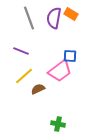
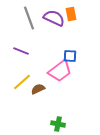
orange rectangle: rotated 48 degrees clockwise
purple semicircle: rotated 105 degrees clockwise
yellow line: moved 2 px left, 6 px down
